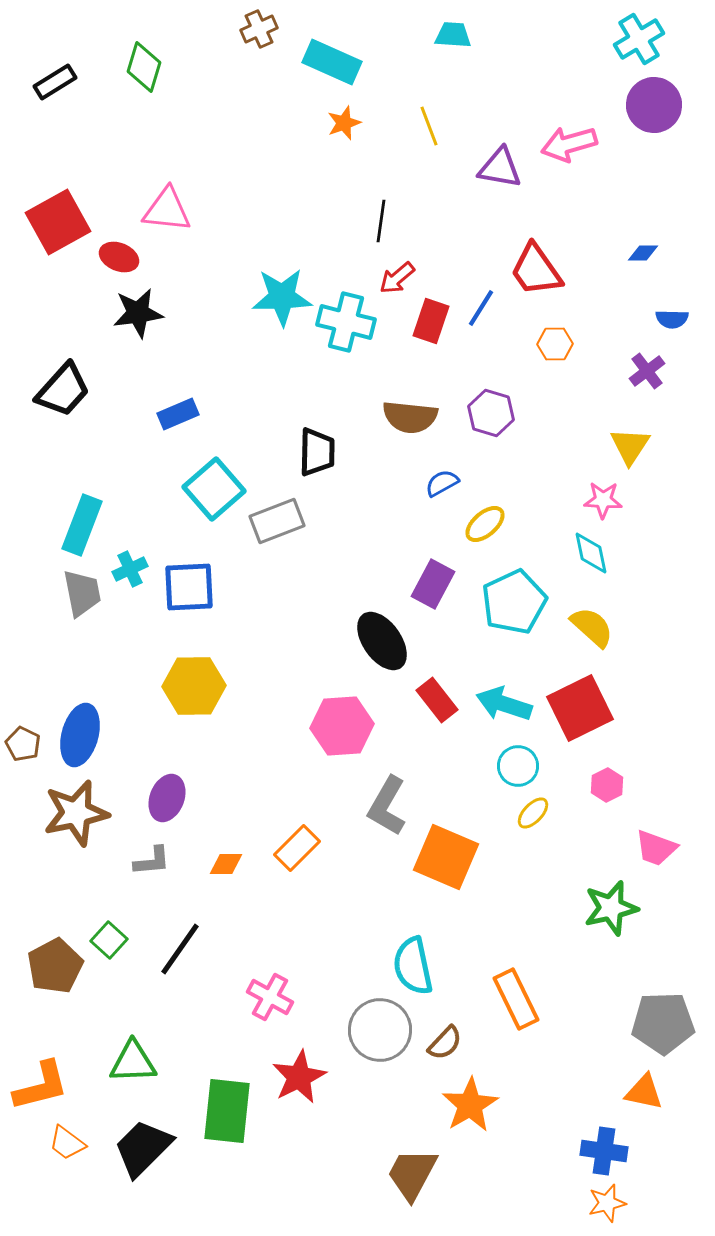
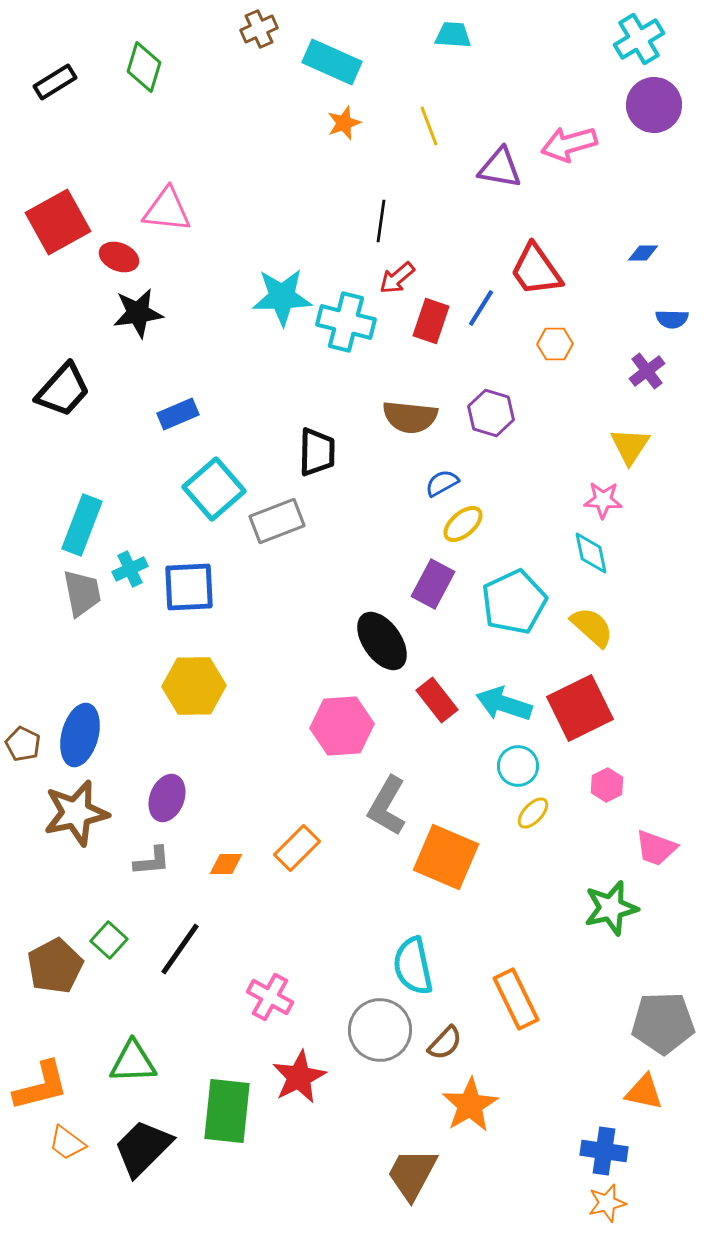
yellow ellipse at (485, 524): moved 22 px left
